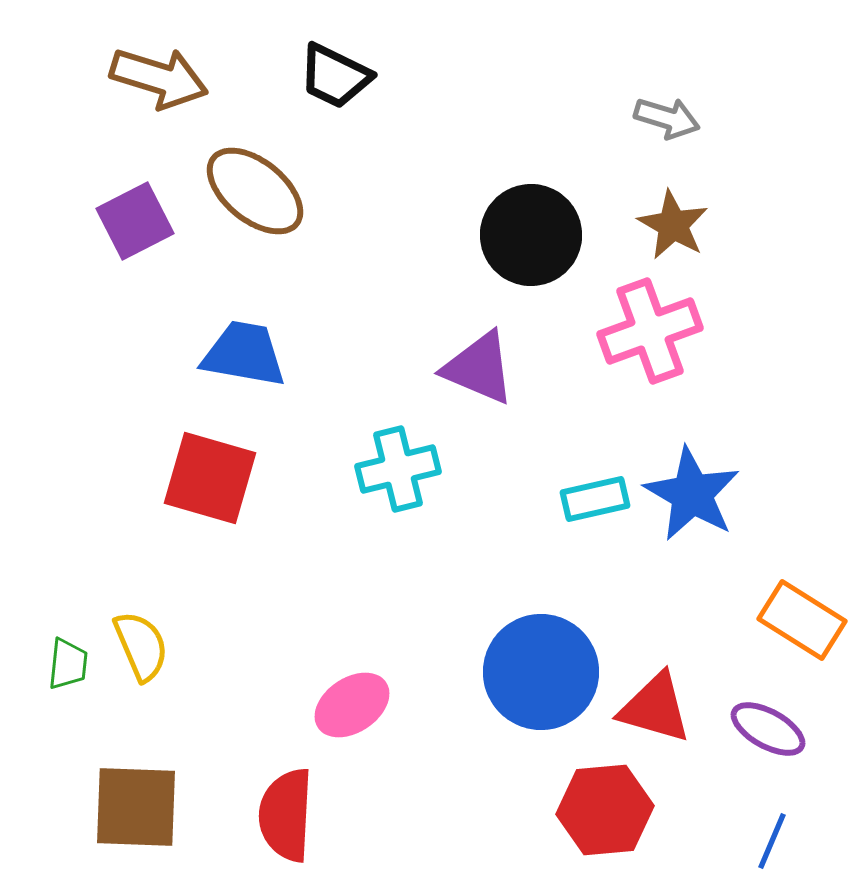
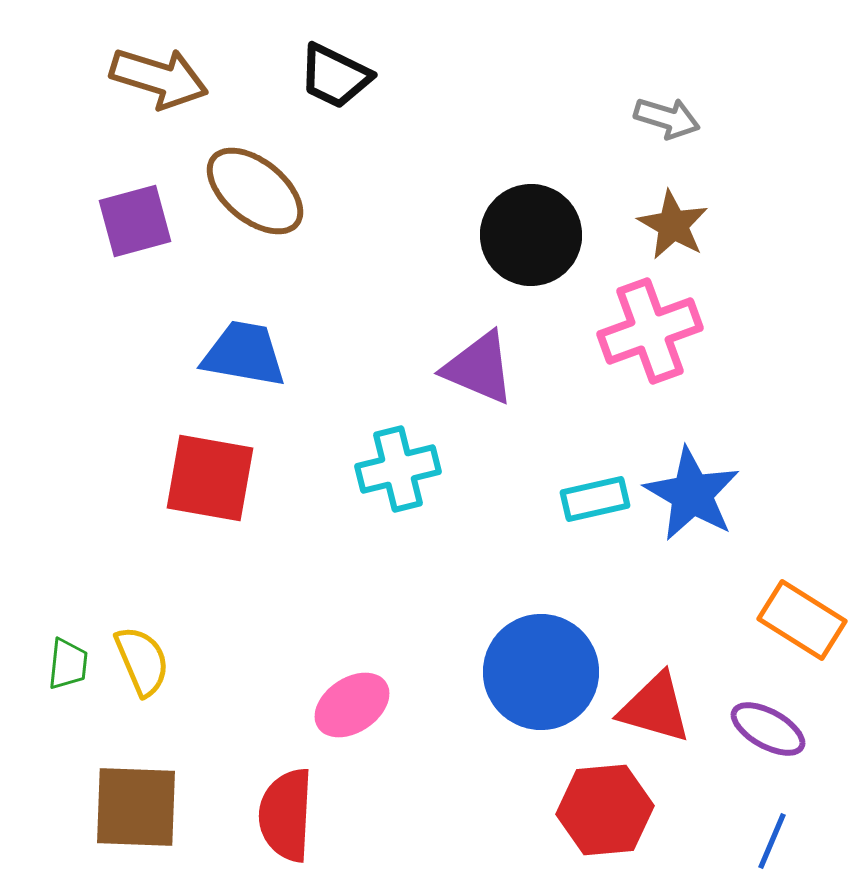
purple square: rotated 12 degrees clockwise
red square: rotated 6 degrees counterclockwise
yellow semicircle: moved 1 px right, 15 px down
